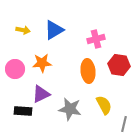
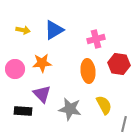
red hexagon: moved 1 px up
purple triangle: moved 1 px right; rotated 48 degrees counterclockwise
